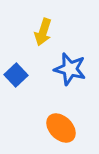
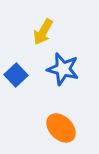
yellow arrow: rotated 12 degrees clockwise
blue star: moved 7 px left
